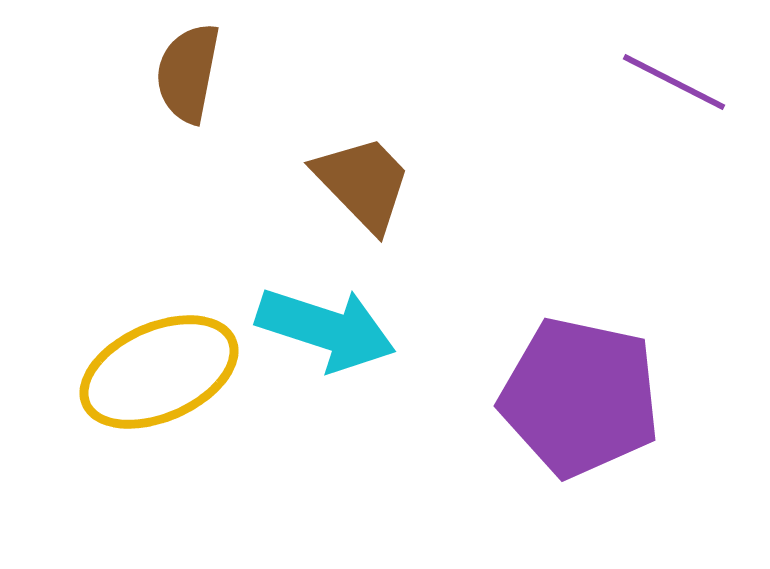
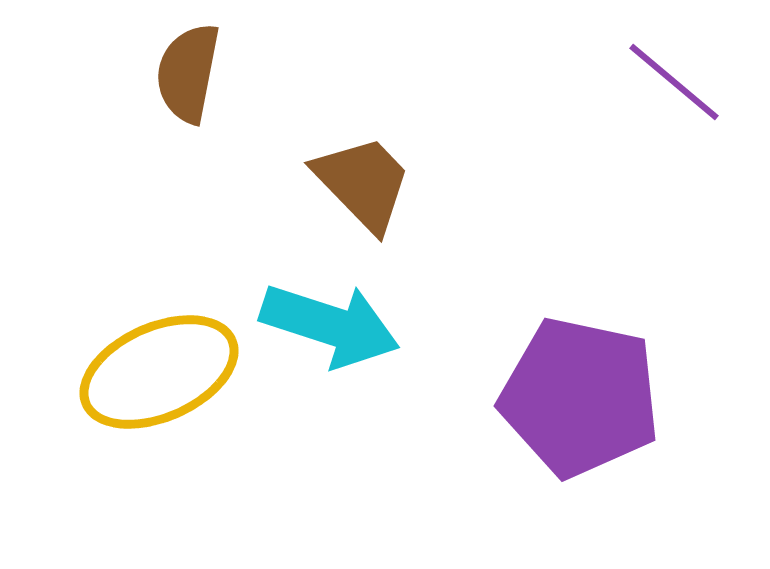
purple line: rotated 13 degrees clockwise
cyan arrow: moved 4 px right, 4 px up
